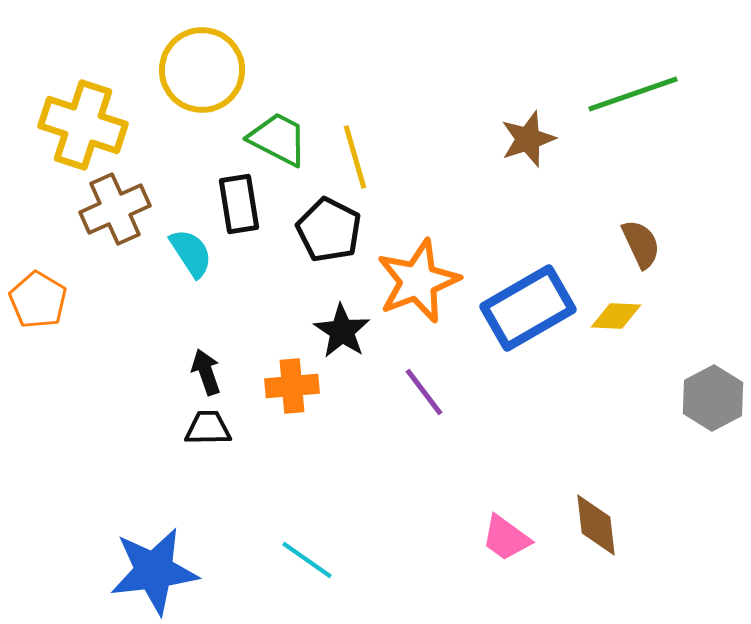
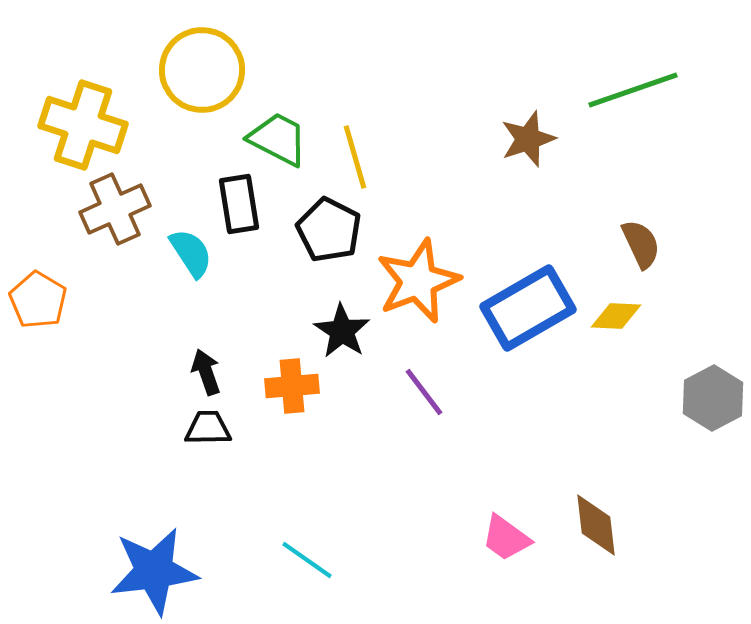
green line: moved 4 px up
